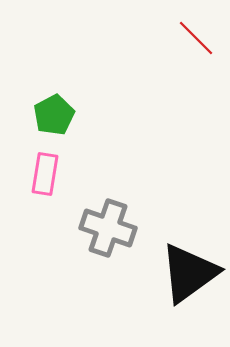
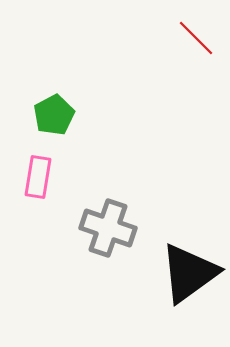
pink rectangle: moved 7 px left, 3 px down
